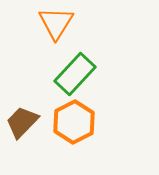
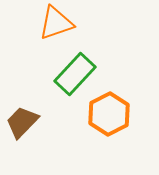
orange triangle: rotated 39 degrees clockwise
orange hexagon: moved 35 px right, 8 px up
